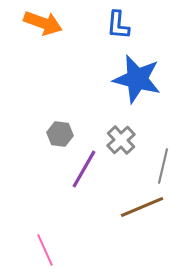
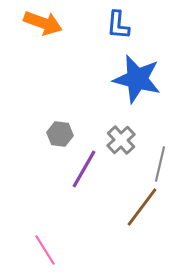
gray line: moved 3 px left, 2 px up
brown line: rotated 30 degrees counterclockwise
pink line: rotated 8 degrees counterclockwise
